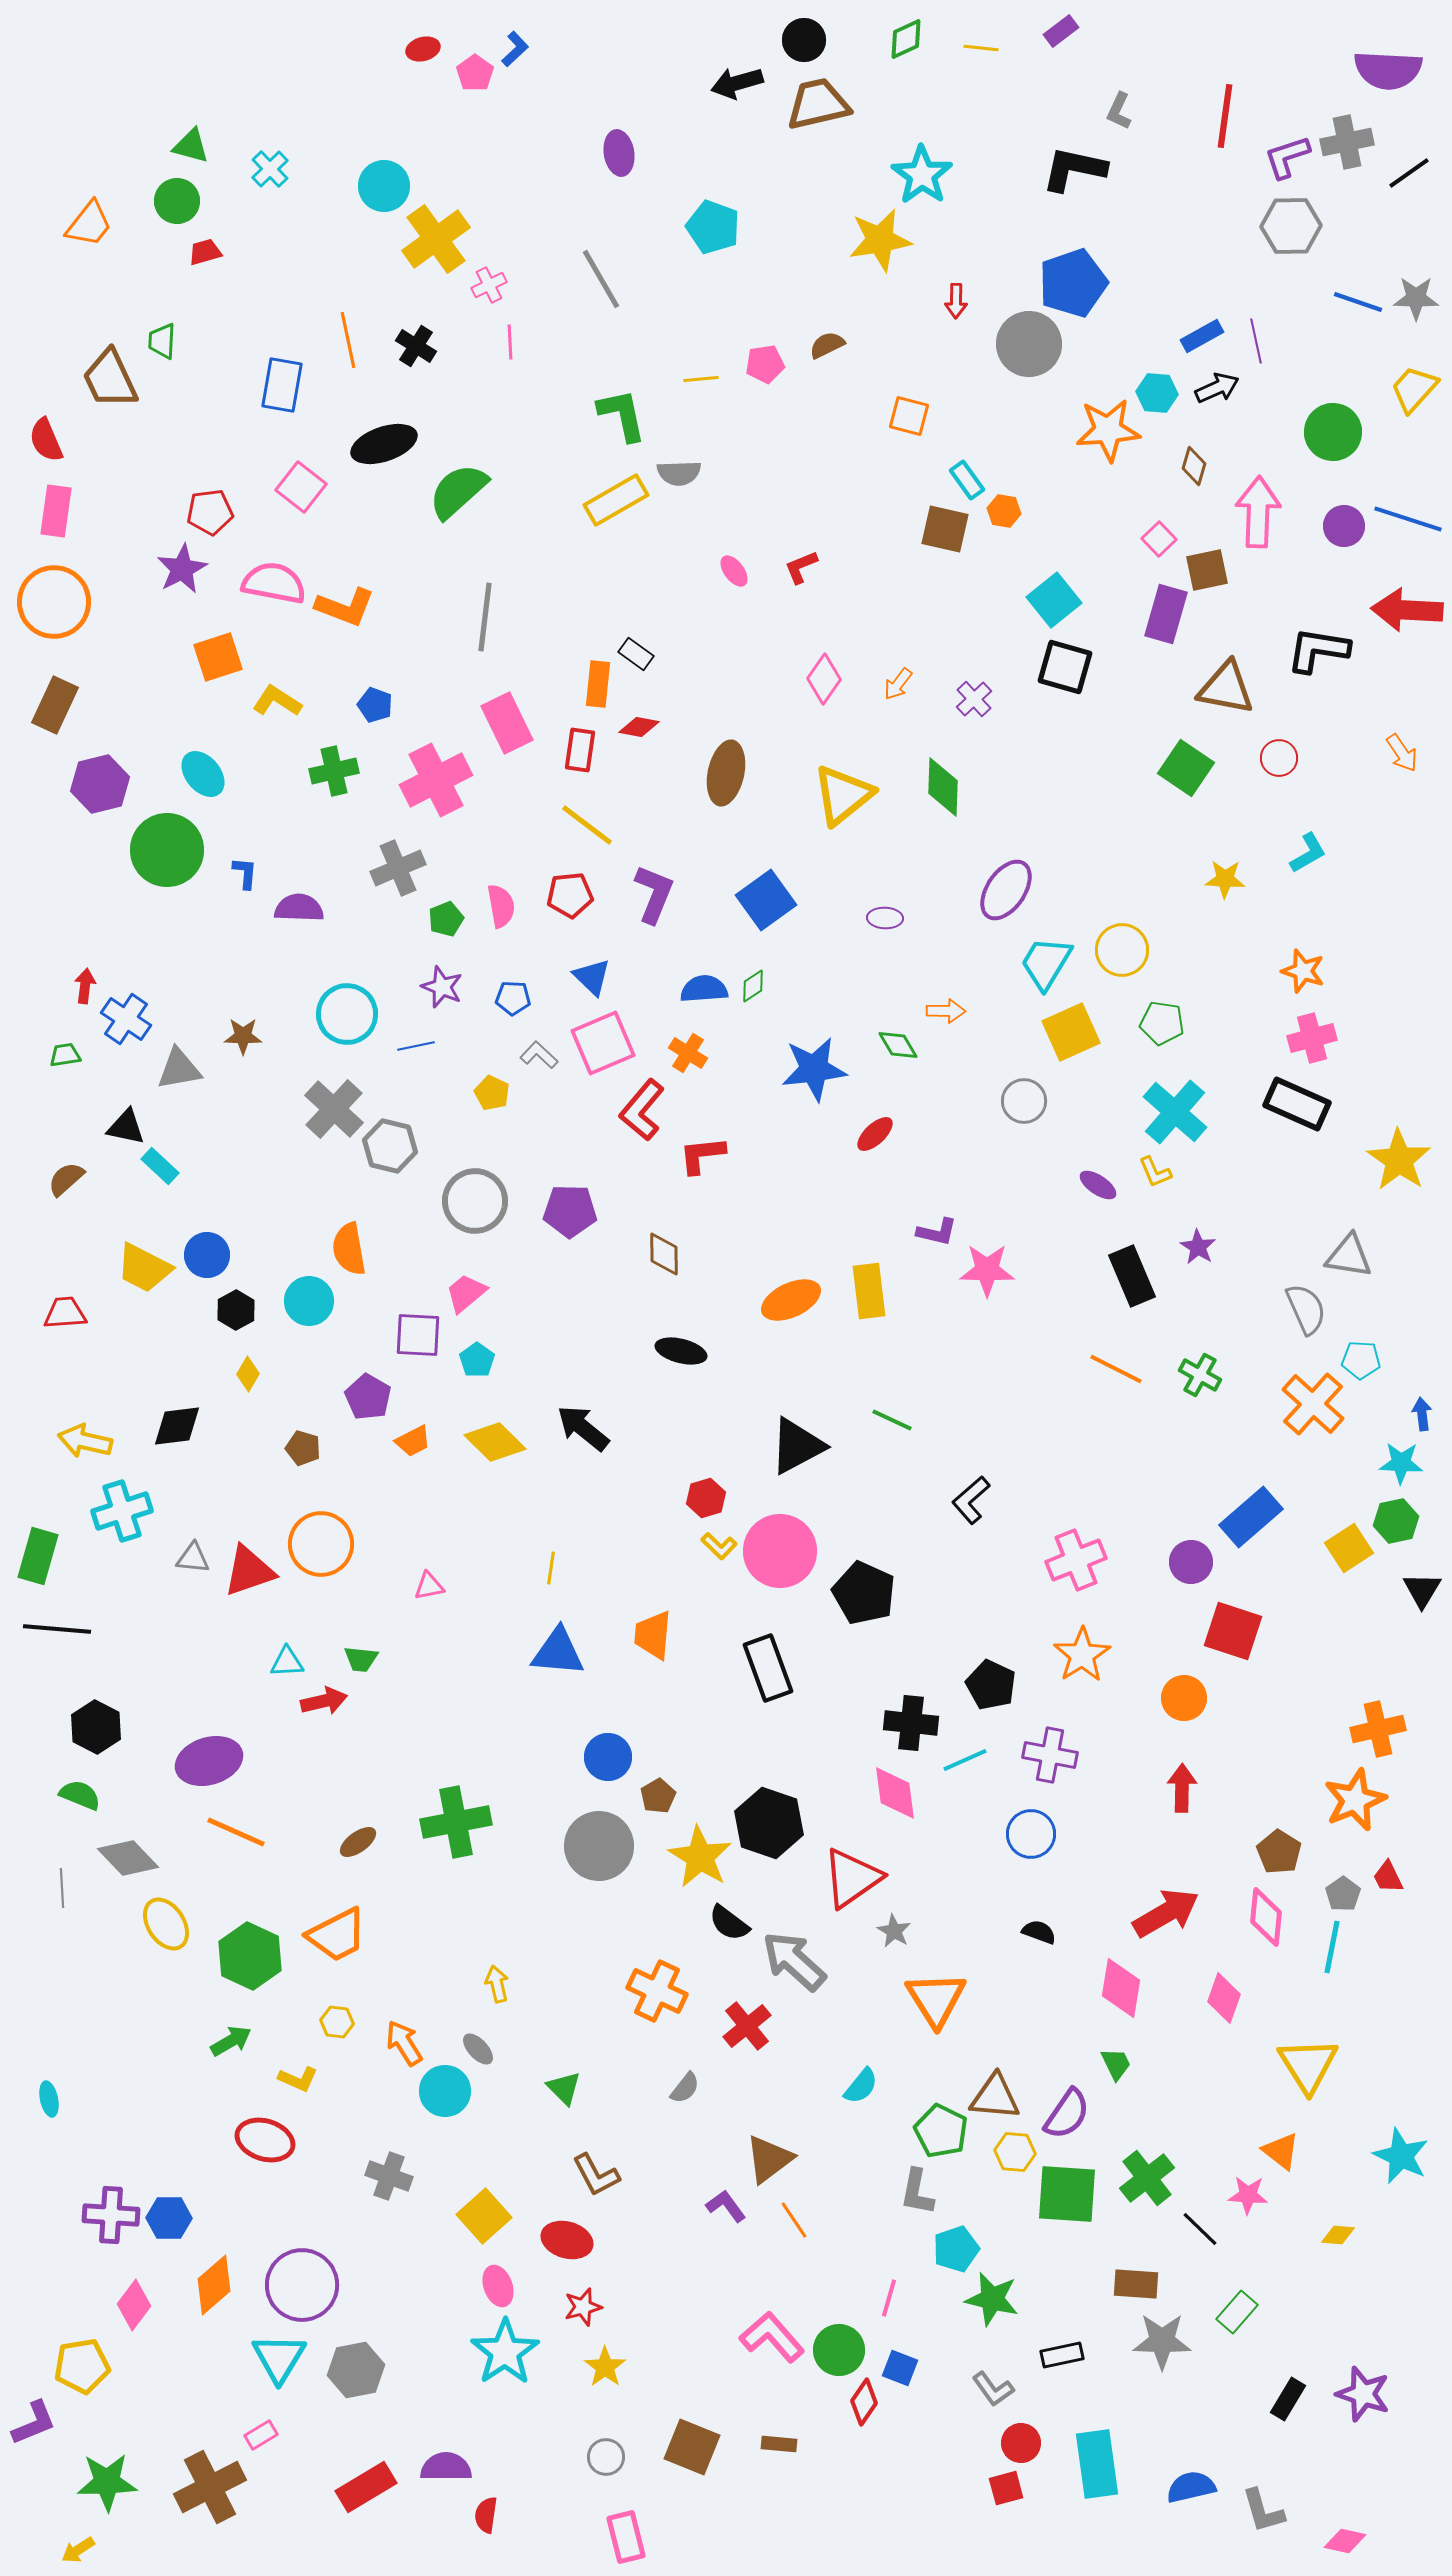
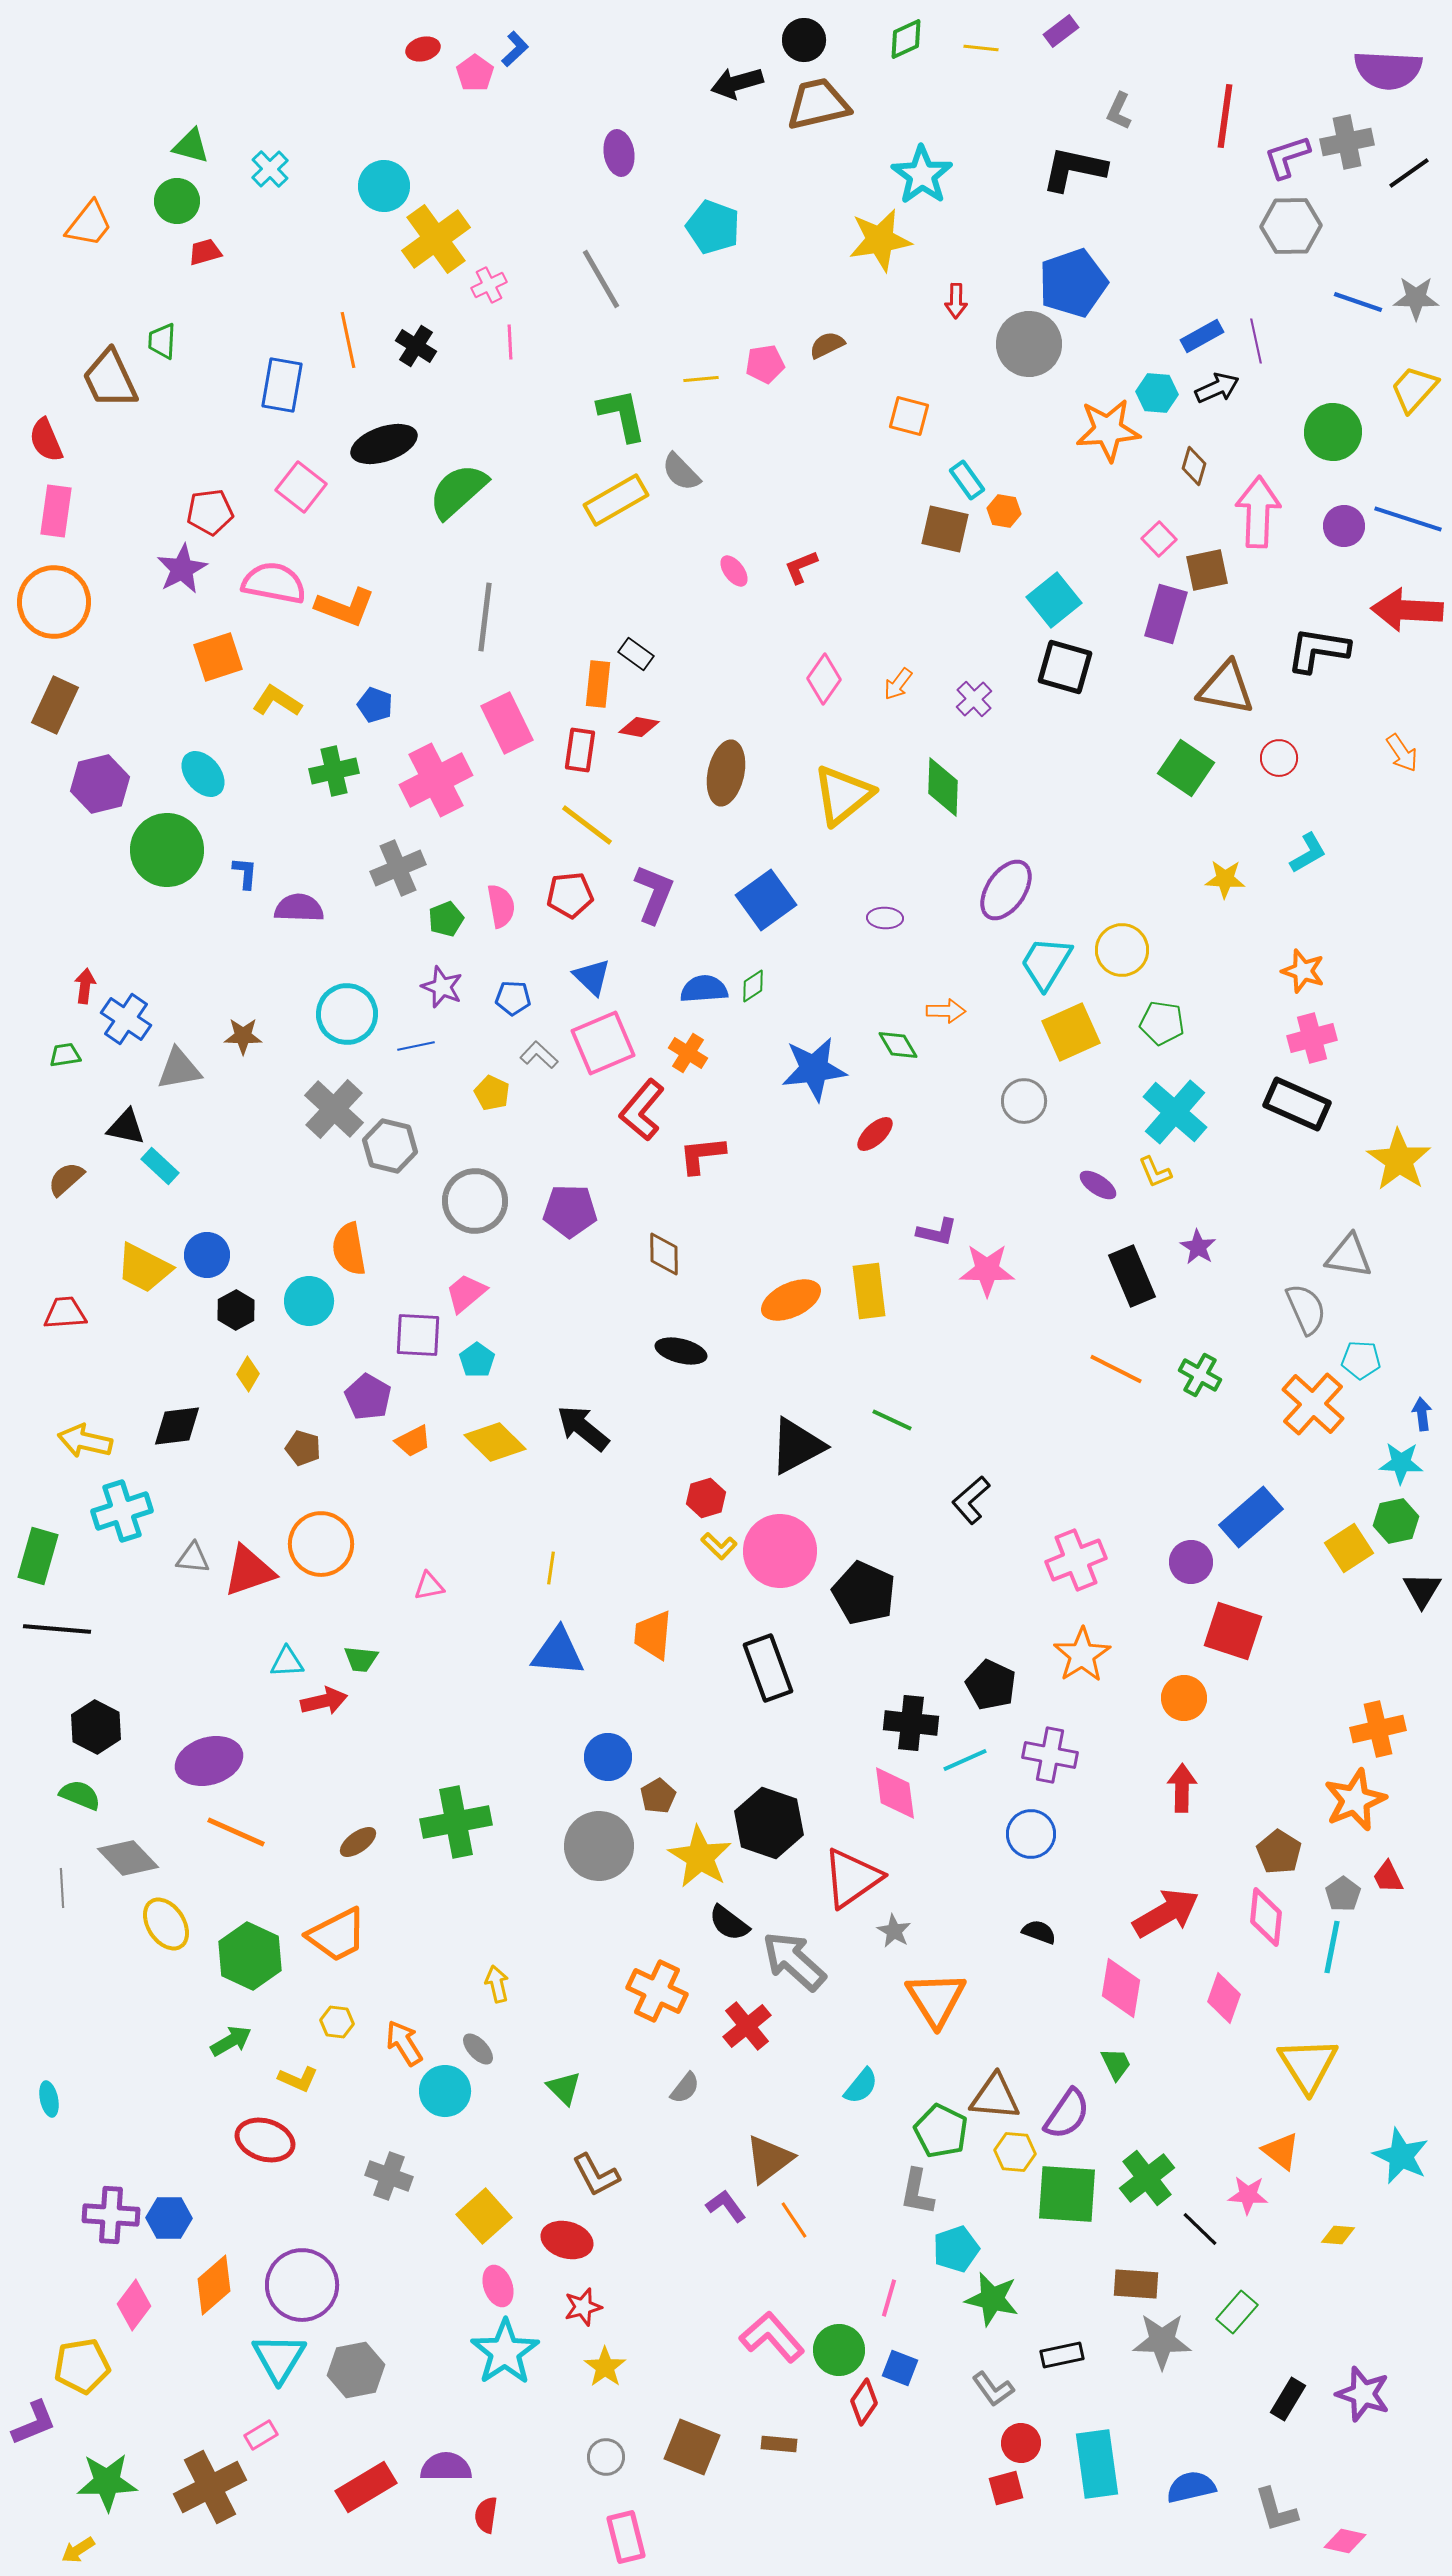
gray semicircle at (679, 473): moved 2 px right, 1 px up; rotated 48 degrees clockwise
gray L-shape at (1263, 2511): moved 13 px right, 1 px up
